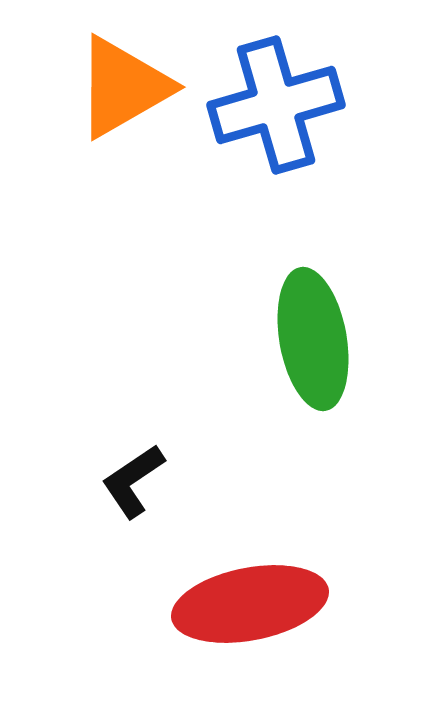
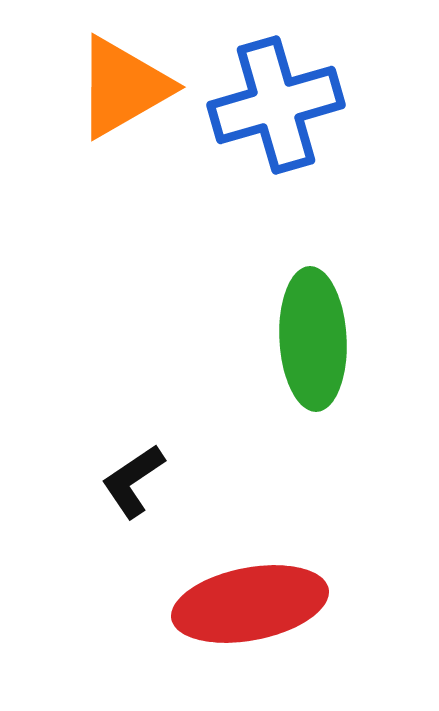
green ellipse: rotated 7 degrees clockwise
